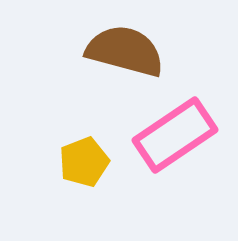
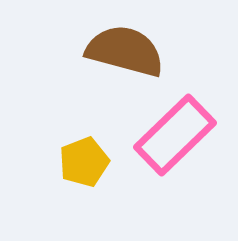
pink rectangle: rotated 10 degrees counterclockwise
